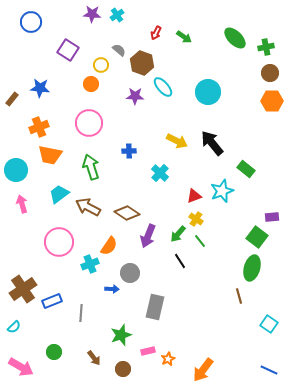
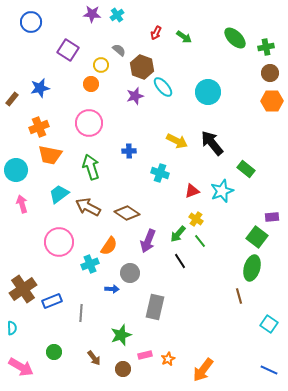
brown hexagon at (142, 63): moved 4 px down
blue star at (40, 88): rotated 18 degrees counterclockwise
purple star at (135, 96): rotated 18 degrees counterclockwise
cyan cross at (160, 173): rotated 24 degrees counterclockwise
red triangle at (194, 196): moved 2 px left, 5 px up
purple arrow at (148, 236): moved 5 px down
cyan semicircle at (14, 327): moved 2 px left, 1 px down; rotated 48 degrees counterclockwise
pink rectangle at (148, 351): moved 3 px left, 4 px down
